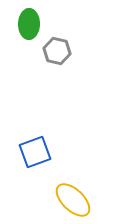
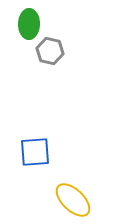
gray hexagon: moved 7 px left
blue square: rotated 16 degrees clockwise
